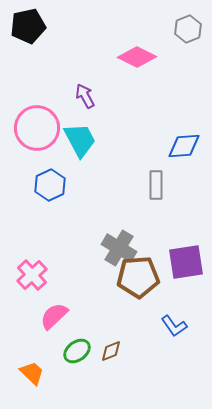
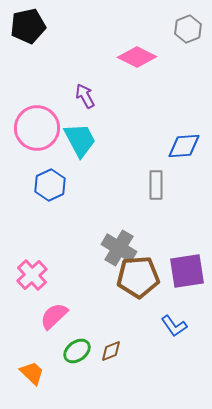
purple square: moved 1 px right, 9 px down
